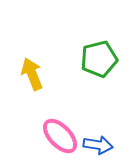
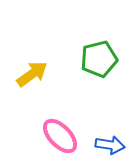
yellow arrow: rotated 76 degrees clockwise
blue arrow: moved 12 px right
